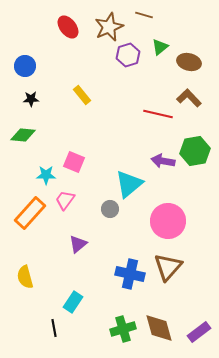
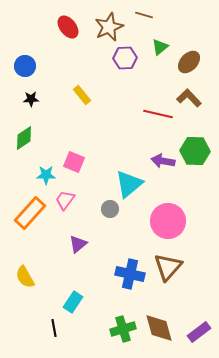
purple hexagon: moved 3 px left, 3 px down; rotated 15 degrees clockwise
brown ellipse: rotated 60 degrees counterclockwise
green diamond: moved 1 px right, 3 px down; rotated 40 degrees counterclockwise
green hexagon: rotated 12 degrees clockwise
yellow semicircle: rotated 15 degrees counterclockwise
